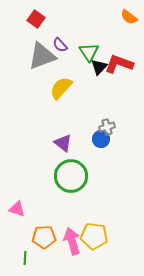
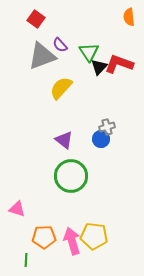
orange semicircle: rotated 48 degrees clockwise
purple triangle: moved 1 px right, 3 px up
green line: moved 1 px right, 2 px down
